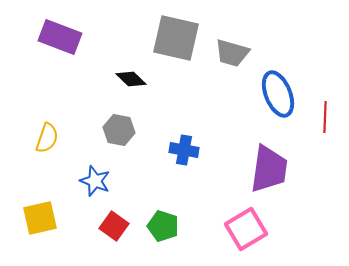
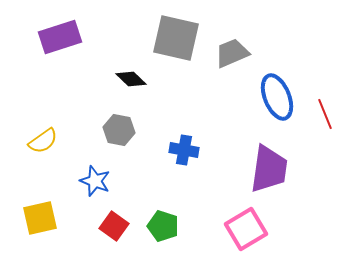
purple rectangle: rotated 39 degrees counterclockwise
gray trapezoid: rotated 141 degrees clockwise
blue ellipse: moved 1 px left, 3 px down
red line: moved 3 px up; rotated 24 degrees counterclockwise
yellow semicircle: moved 4 px left, 3 px down; rotated 36 degrees clockwise
